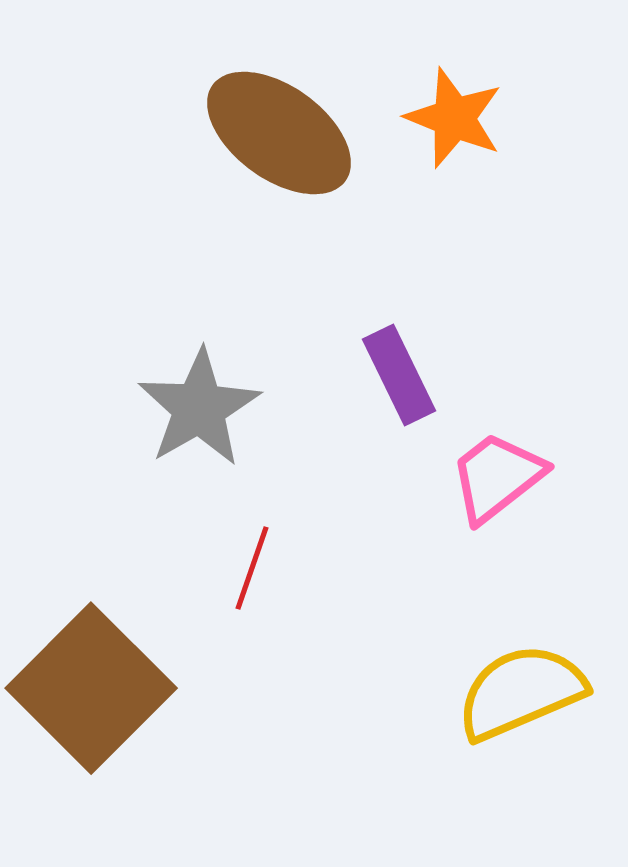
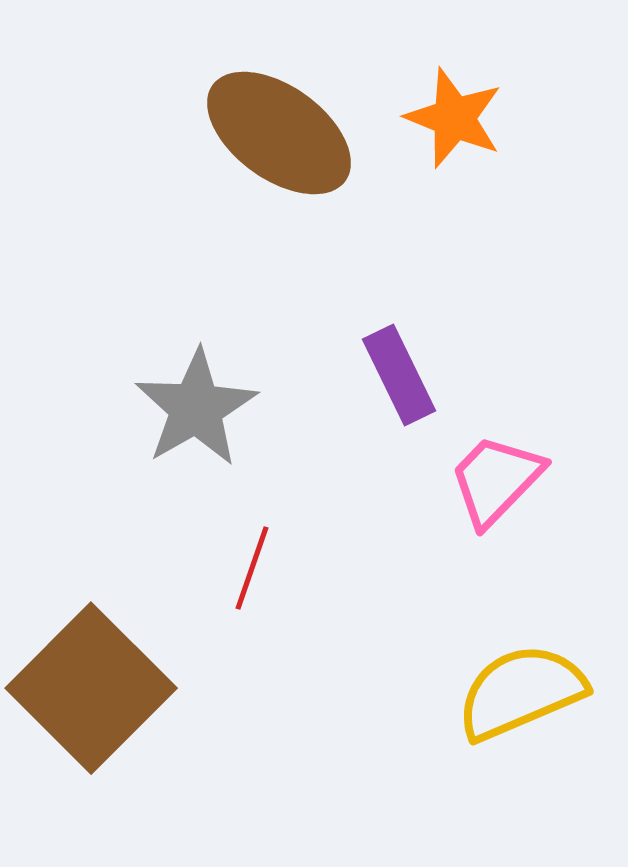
gray star: moved 3 px left
pink trapezoid: moved 1 px left, 3 px down; rotated 8 degrees counterclockwise
